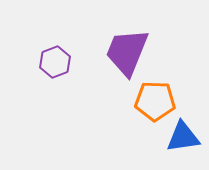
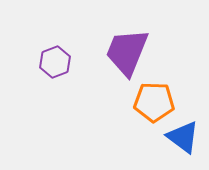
orange pentagon: moved 1 px left, 1 px down
blue triangle: rotated 45 degrees clockwise
